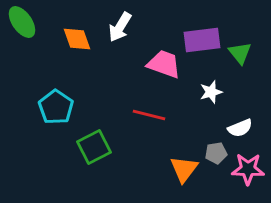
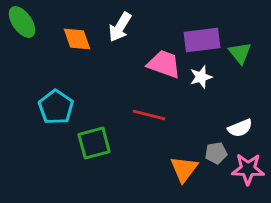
white star: moved 10 px left, 15 px up
green square: moved 4 px up; rotated 12 degrees clockwise
